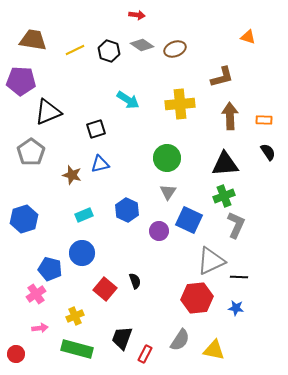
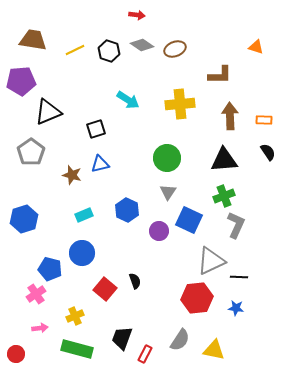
orange triangle at (248, 37): moved 8 px right, 10 px down
brown L-shape at (222, 77): moved 2 px left, 2 px up; rotated 15 degrees clockwise
purple pentagon at (21, 81): rotated 8 degrees counterclockwise
black triangle at (225, 164): moved 1 px left, 4 px up
